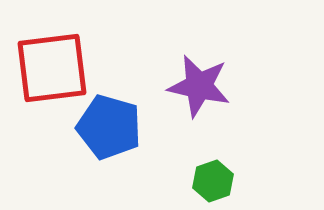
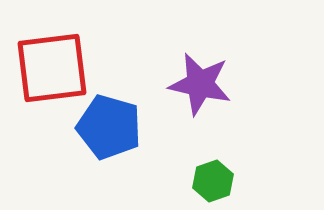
purple star: moved 1 px right, 2 px up
